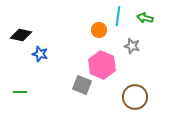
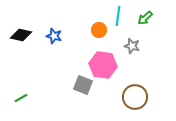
green arrow: rotated 56 degrees counterclockwise
blue star: moved 14 px right, 18 px up
pink hexagon: moved 1 px right; rotated 16 degrees counterclockwise
gray square: moved 1 px right
green line: moved 1 px right, 6 px down; rotated 32 degrees counterclockwise
